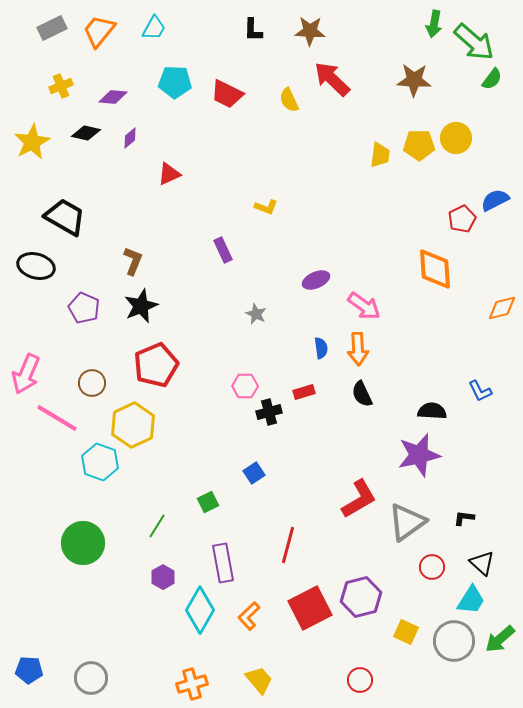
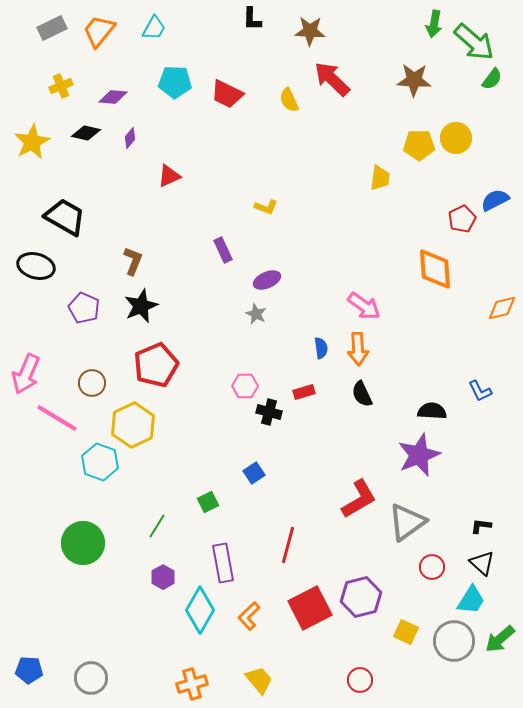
black L-shape at (253, 30): moved 1 px left, 11 px up
purple diamond at (130, 138): rotated 10 degrees counterclockwise
yellow trapezoid at (380, 155): moved 23 px down
red triangle at (169, 174): moved 2 px down
purple ellipse at (316, 280): moved 49 px left
black cross at (269, 412): rotated 30 degrees clockwise
purple star at (419, 455): rotated 9 degrees counterclockwise
black L-shape at (464, 518): moved 17 px right, 8 px down
